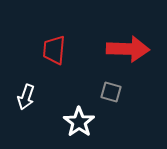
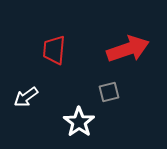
red arrow: rotated 21 degrees counterclockwise
gray square: moved 2 px left; rotated 30 degrees counterclockwise
white arrow: rotated 35 degrees clockwise
